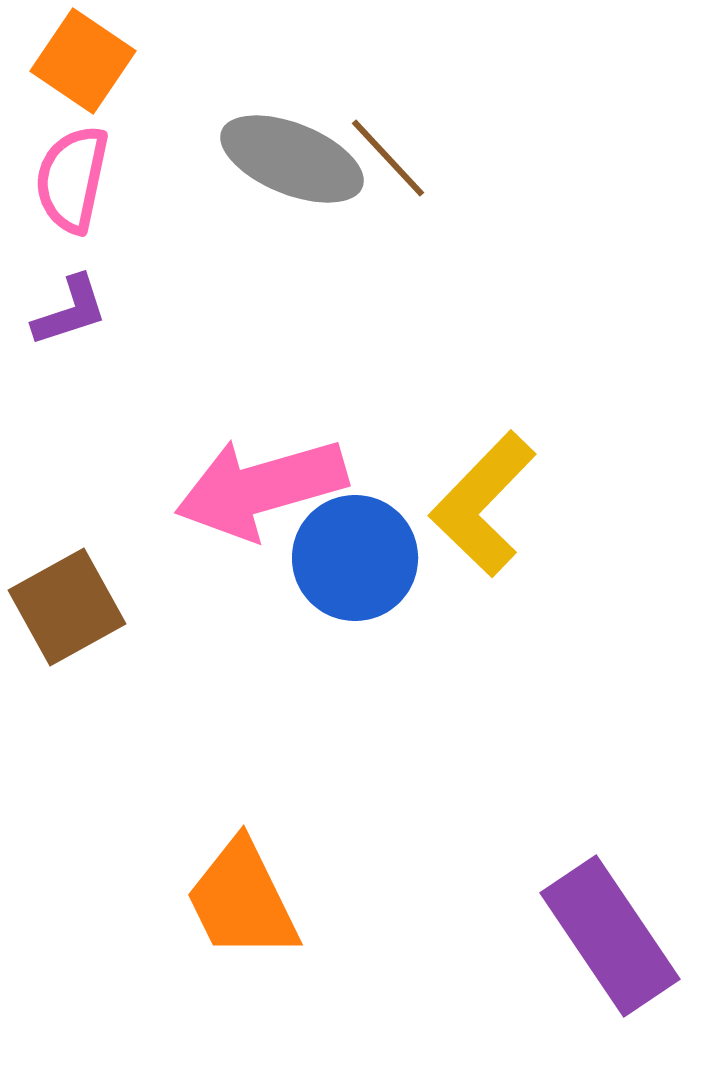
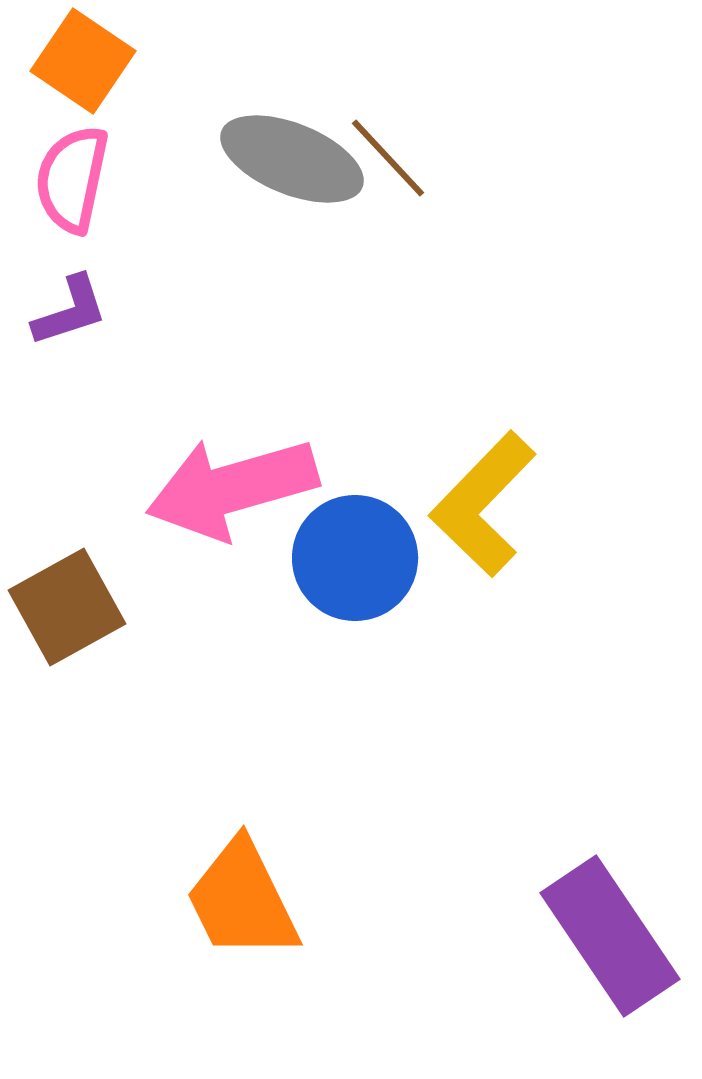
pink arrow: moved 29 px left
